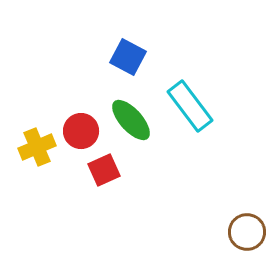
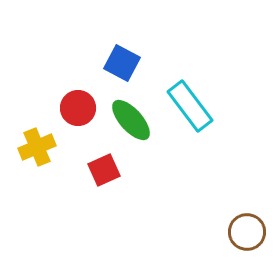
blue square: moved 6 px left, 6 px down
red circle: moved 3 px left, 23 px up
